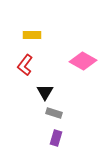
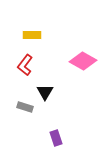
gray rectangle: moved 29 px left, 6 px up
purple rectangle: rotated 35 degrees counterclockwise
